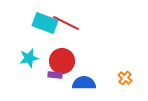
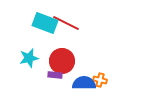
orange cross: moved 25 px left, 2 px down; rotated 24 degrees counterclockwise
